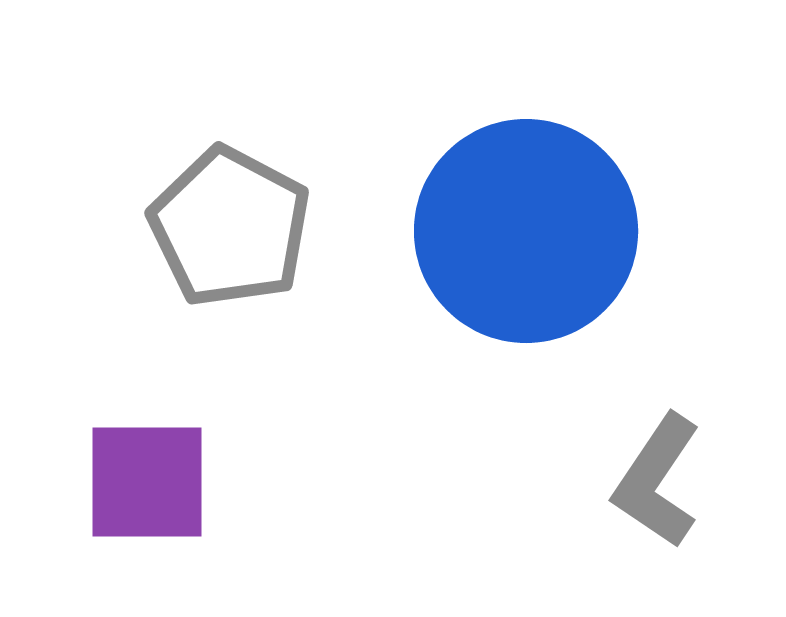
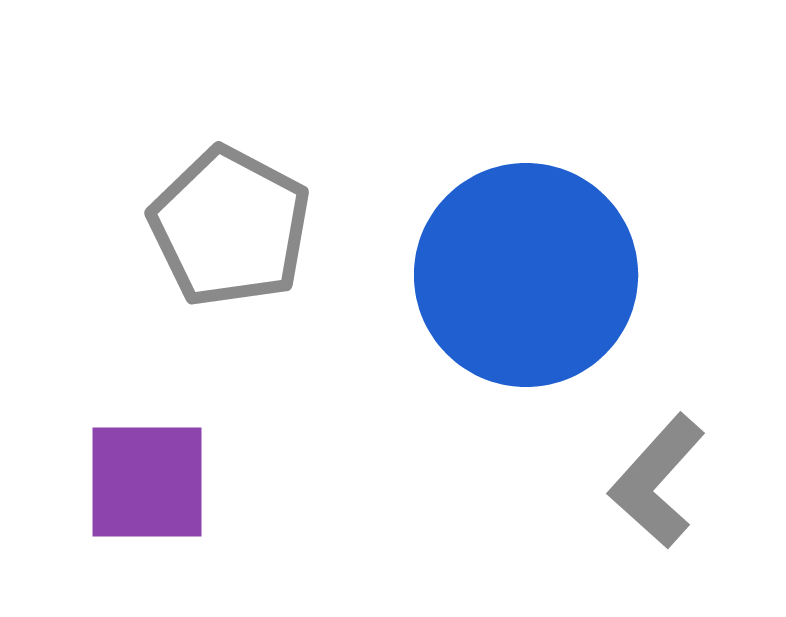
blue circle: moved 44 px down
gray L-shape: rotated 8 degrees clockwise
